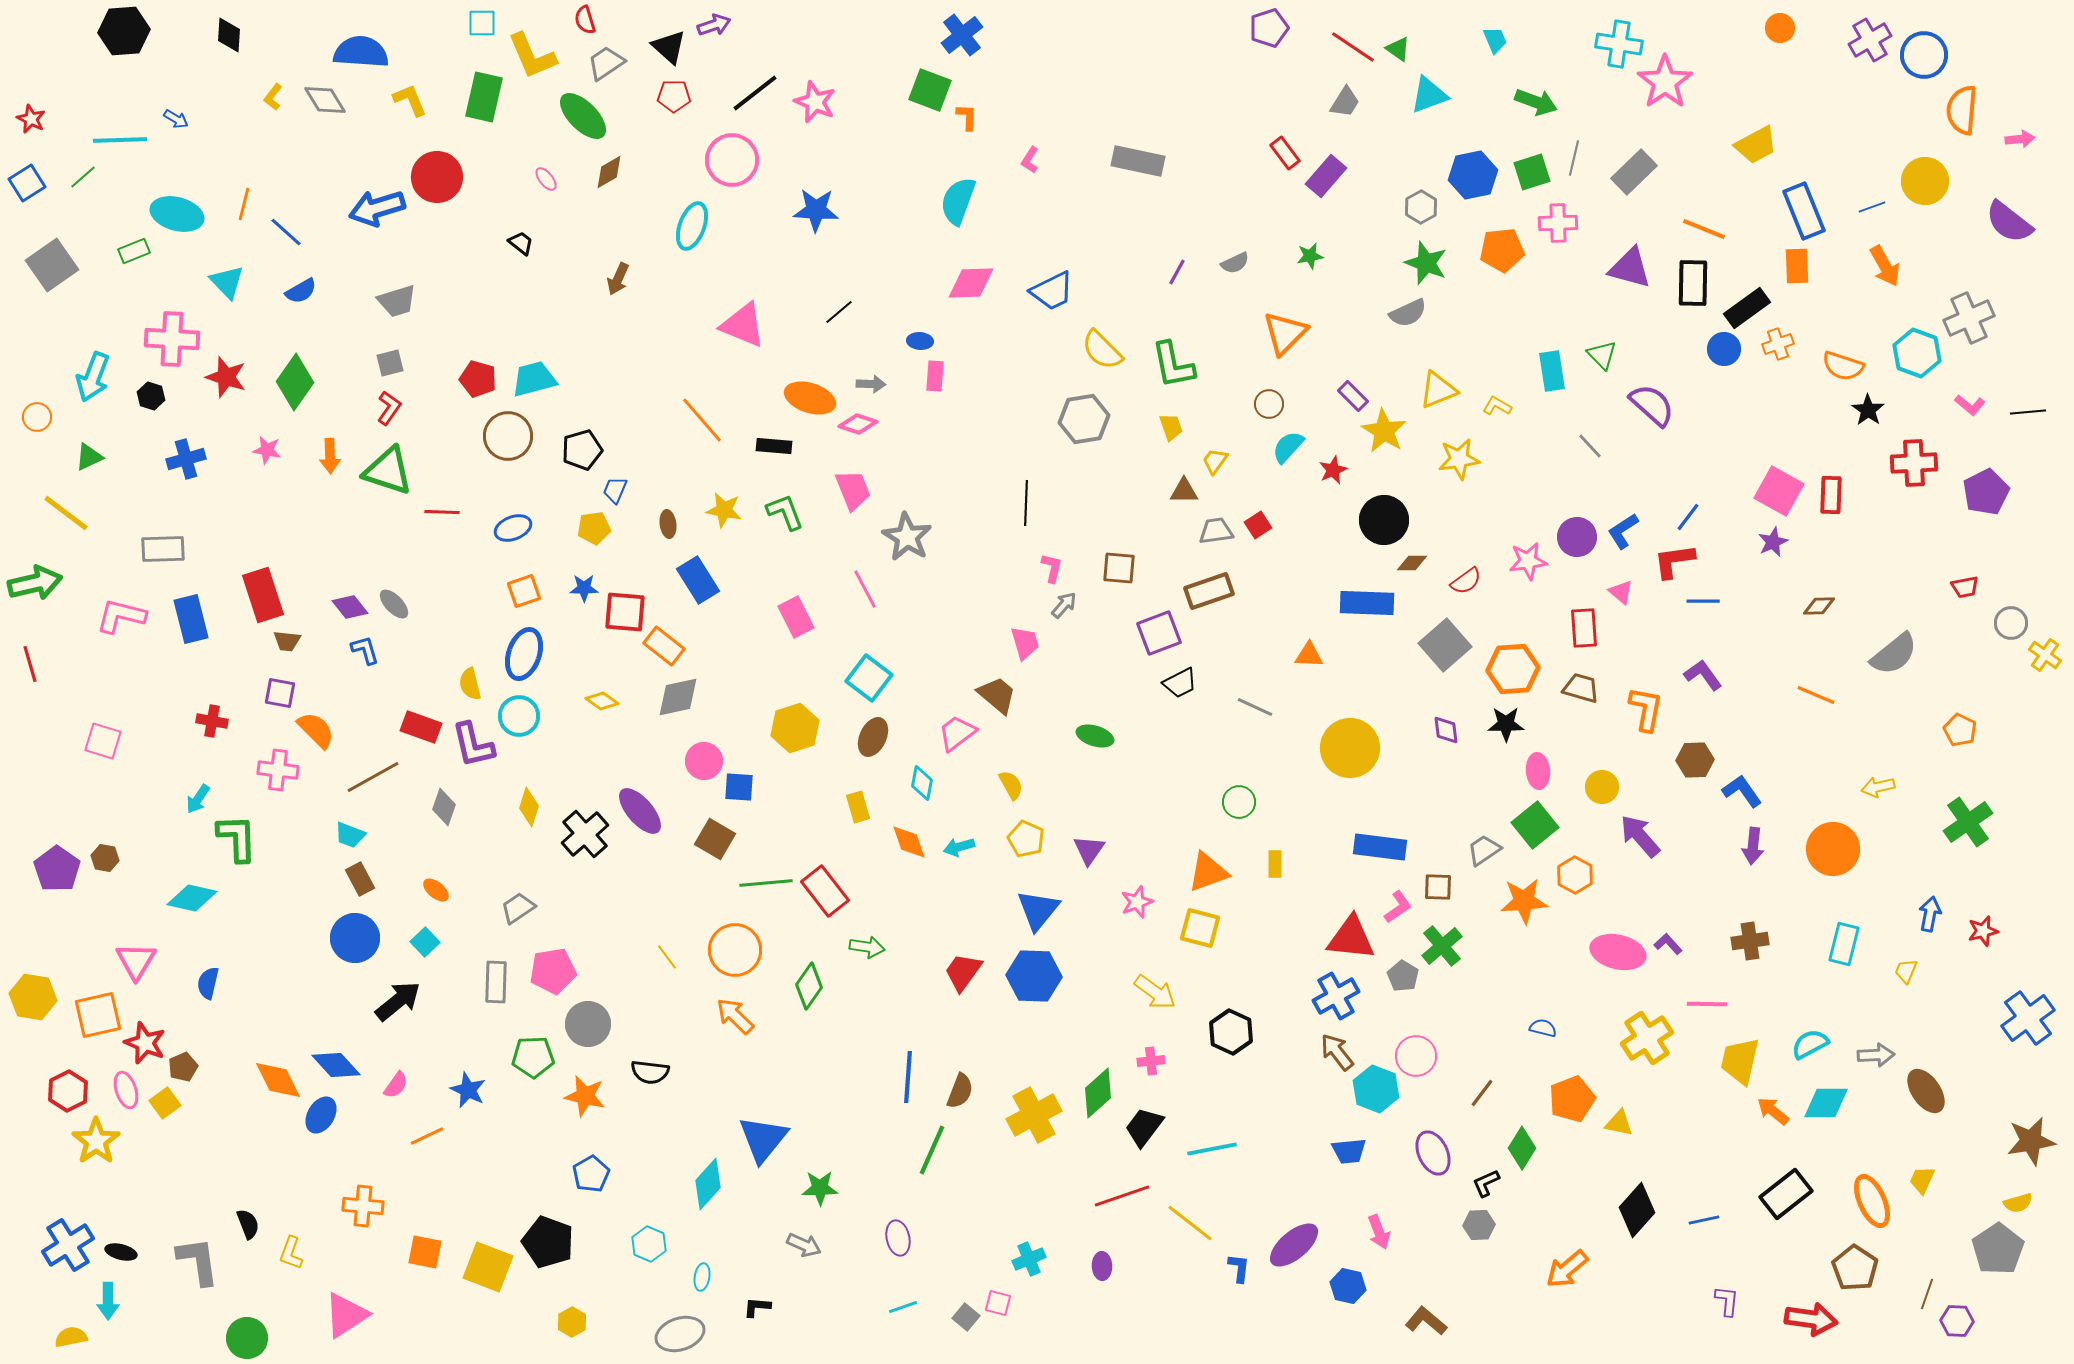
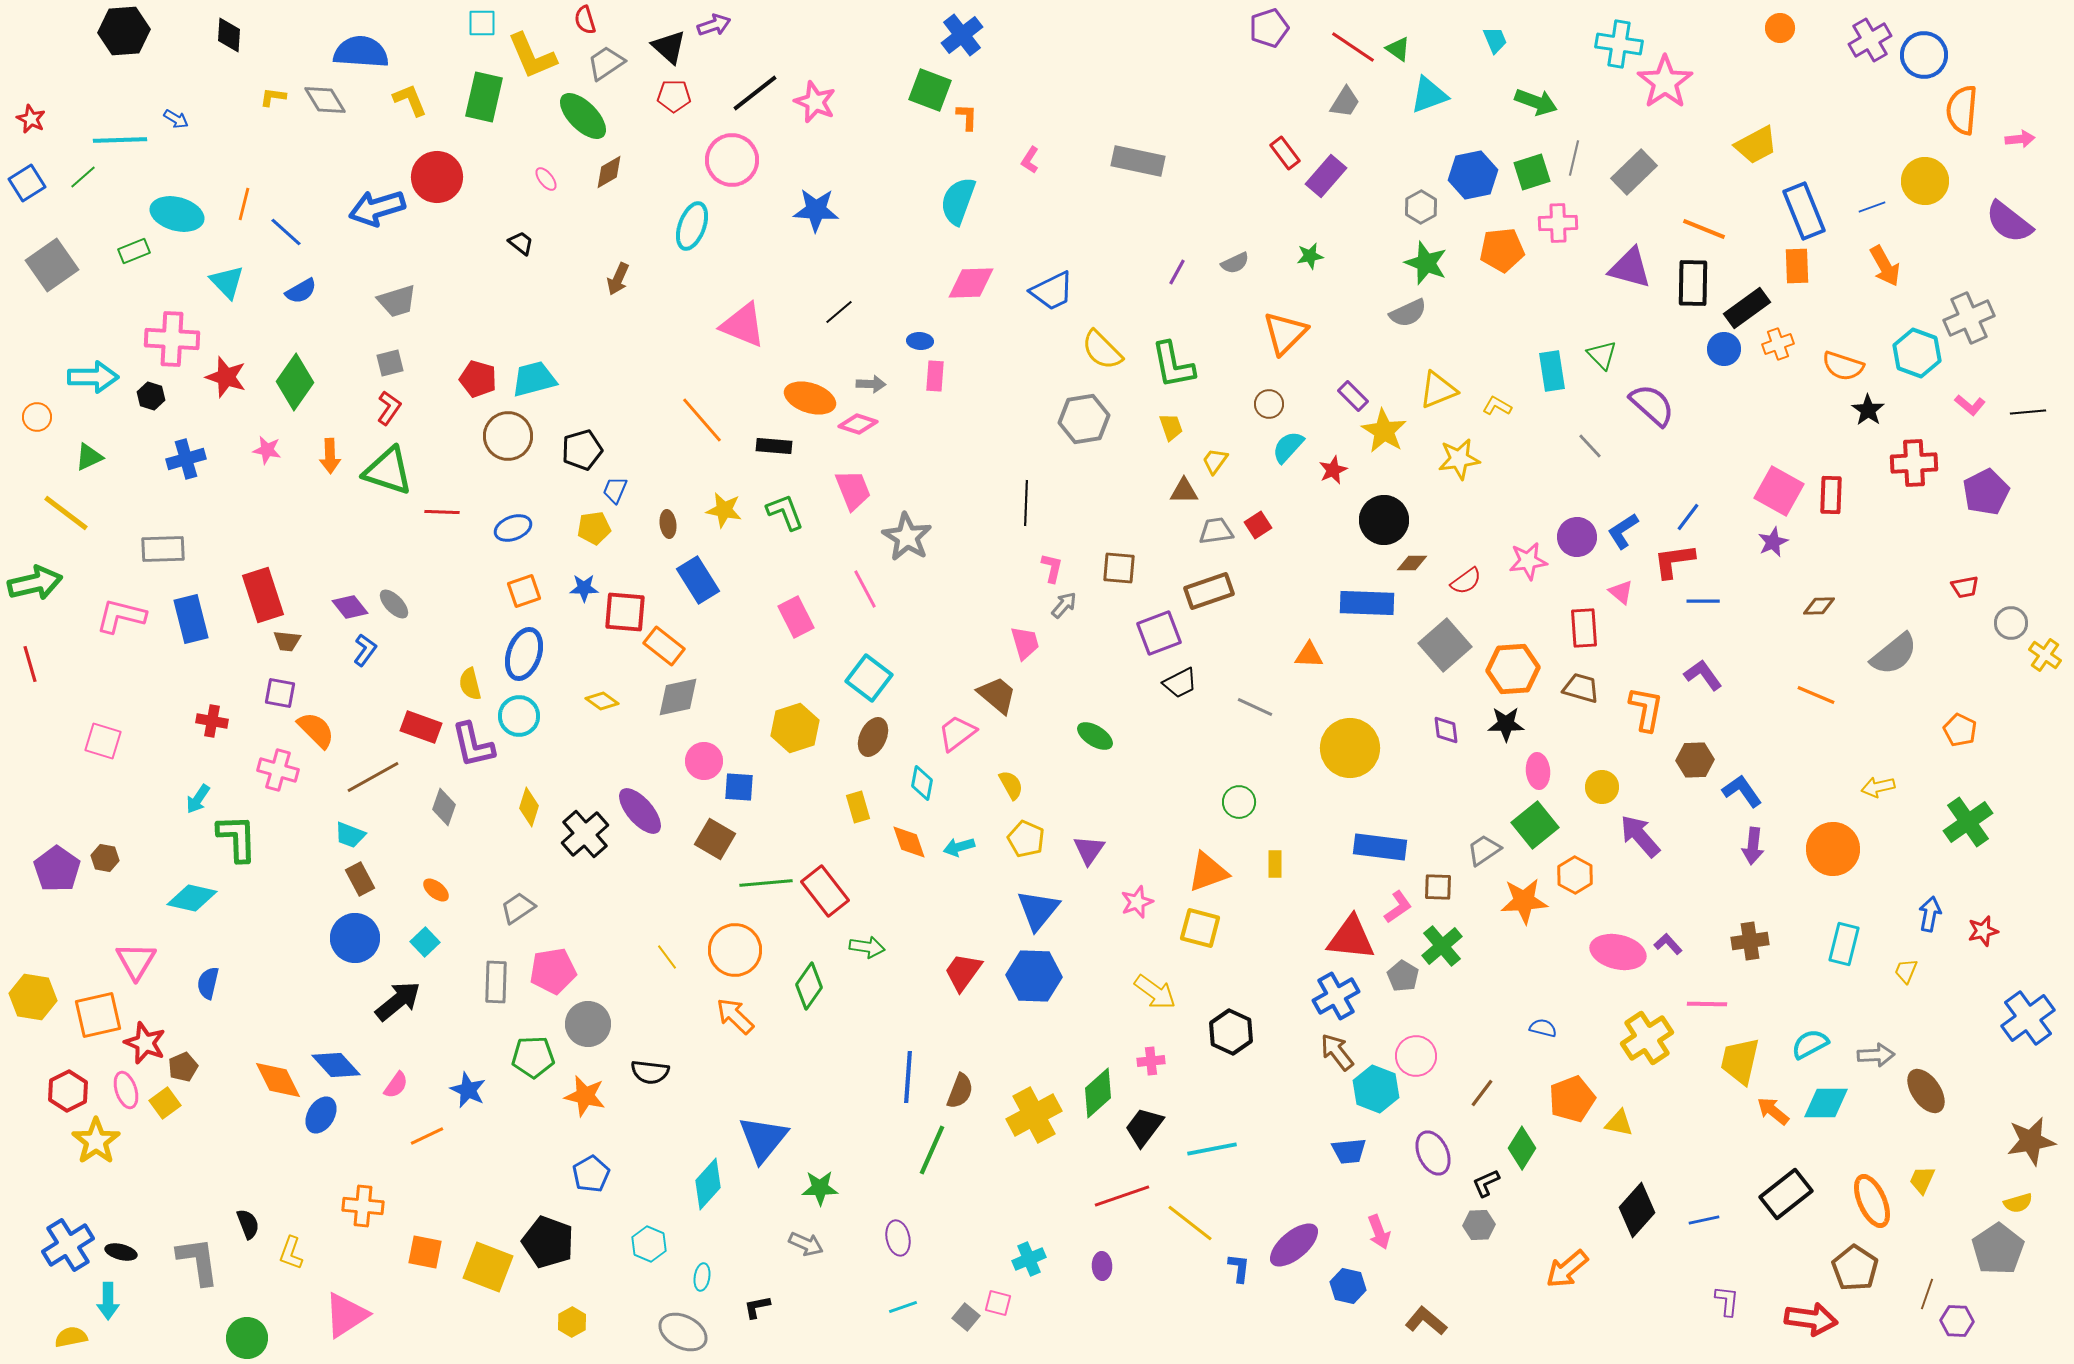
yellow L-shape at (273, 97): rotated 60 degrees clockwise
cyan arrow at (93, 377): rotated 111 degrees counterclockwise
blue L-shape at (365, 650): rotated 52 degrees clockwise
green ellipse at (1095, 736): rotated 15 degrees clockwise
pink cross at (278, 770): rotated 9 degrees clockwise
gray arrow at (804, 1245): moved 2 px right, 1 px up
black L-shape at (757, 1307): rotated 16 degrees counterclockwise
gray ellipse at (680, 1334): moved 3 px right, 2 px up; rotated 45 degrees clockwise
